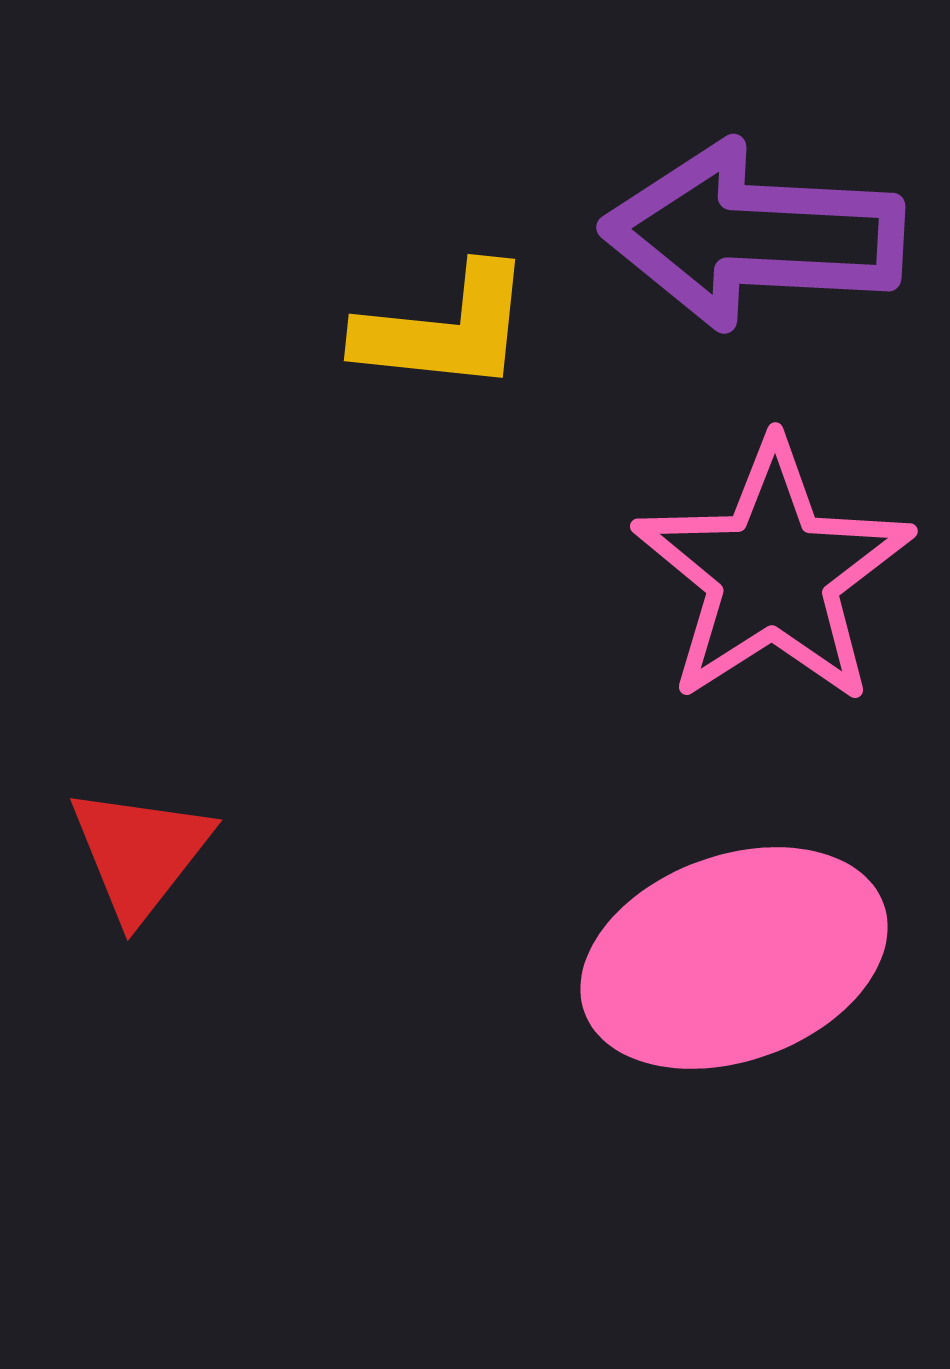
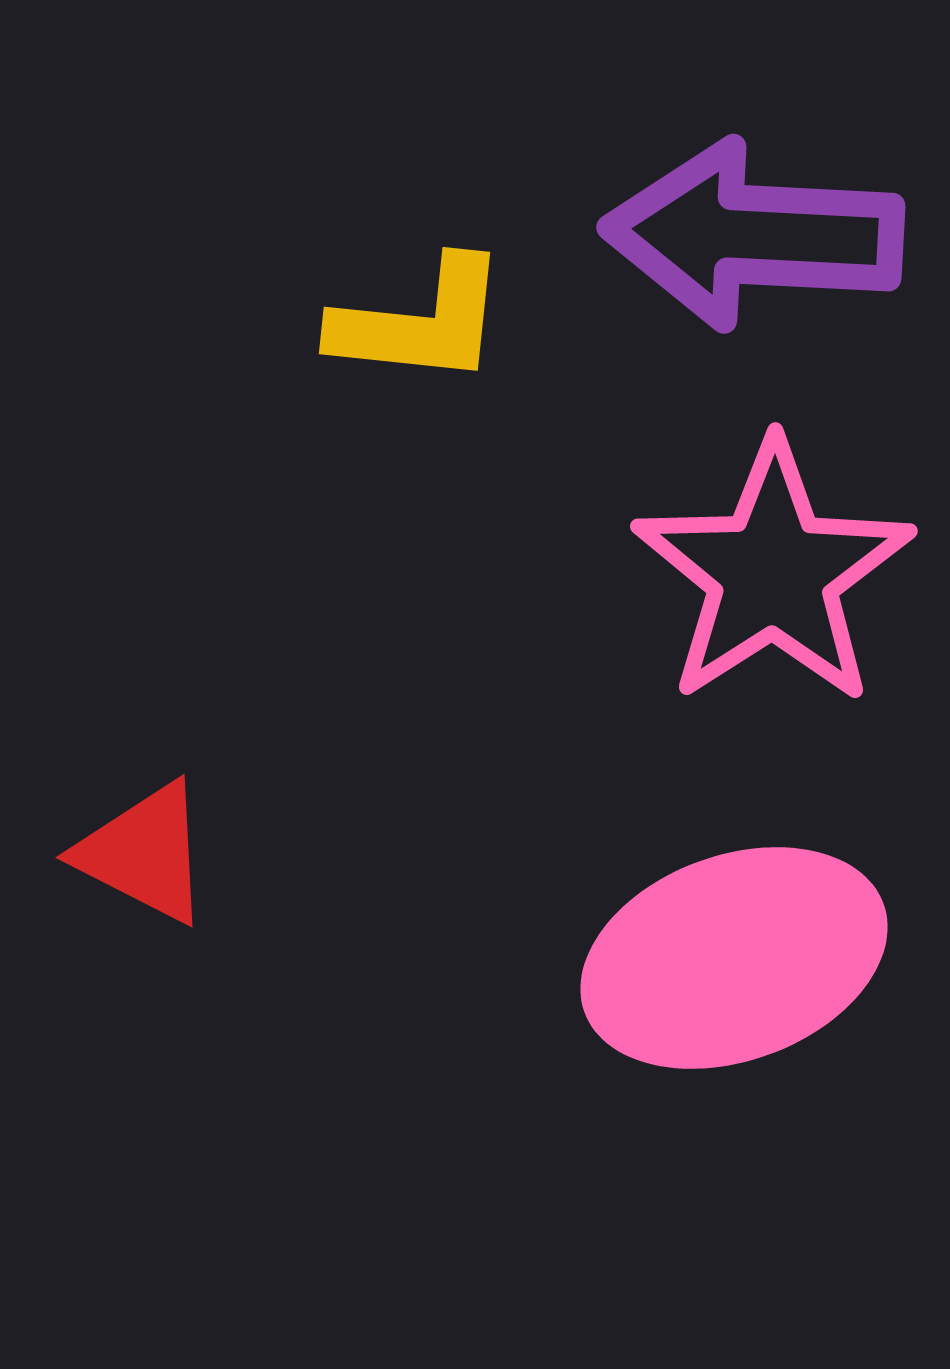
yellow L-shape: moved 25 px left, 7 px up
red triangle: moved 4 px right; rotated 41 degrees counterclockwise
